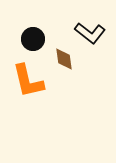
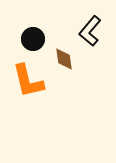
black L-shape: moved 2 px up; rotated 92 degrees clockwise
